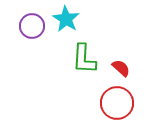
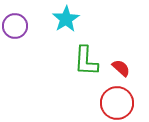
cyan star: rotated 8 degrees clockwise
purple circle: moved 17 px left
green L-shape: moved 2 px right, 2 px down
